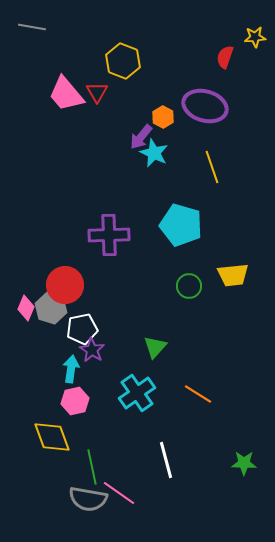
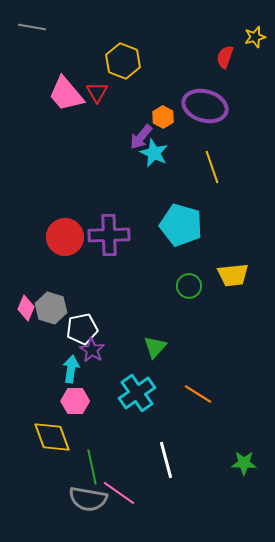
yellow star: rotated 10 degrees counterclockwise
red circle: moved 48 px up
pink hexagon: rotated 12 degrees clockwise
